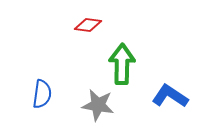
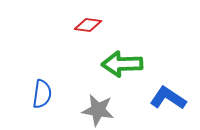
green arrow: rotated 93 degrees counterclockwise
blue L-shape: moved 2 px left, 2 px down
gray star: moved 5 px down
